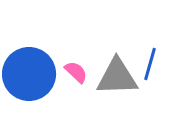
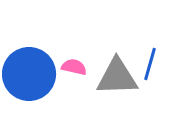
pink semicircle: moved 2 px left, 5 px up; rotated 30 degrees counterclockwise
